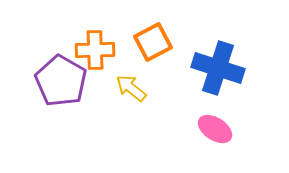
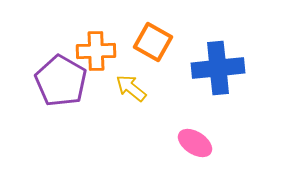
orange square: rotated 33 degrees counterclockwise
orange cross: moved 1 px right, 1 px down
blue cross: rotated 24 degrees counterclockwise
pink ellipse: moved 20 px left, 14 px down
